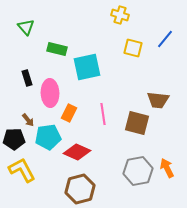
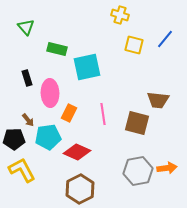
yellow square: moved 1 px right, 3 px up
orange arrow: rotated 108 degrees clockwise
brown hexagon: rotated 12 degrees counterclockwise
